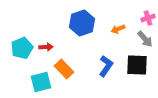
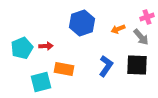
pink cross: moved 1 px left, 1 px up
gray arrow: moved 4 px left, 2 px up
red arrow: moved 1 px up
orange rectangle: rotated 36 degrees counterclockwise
